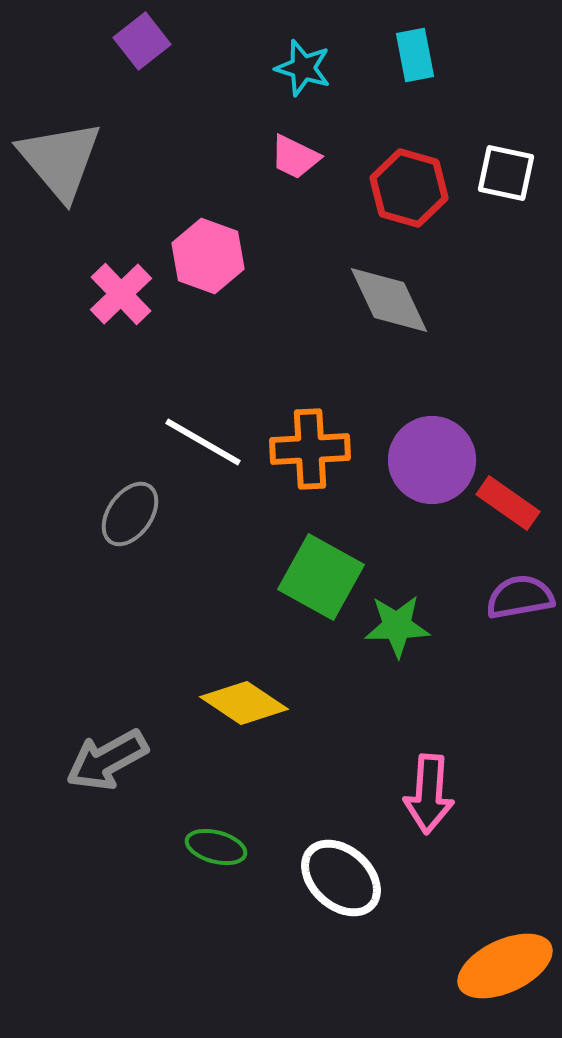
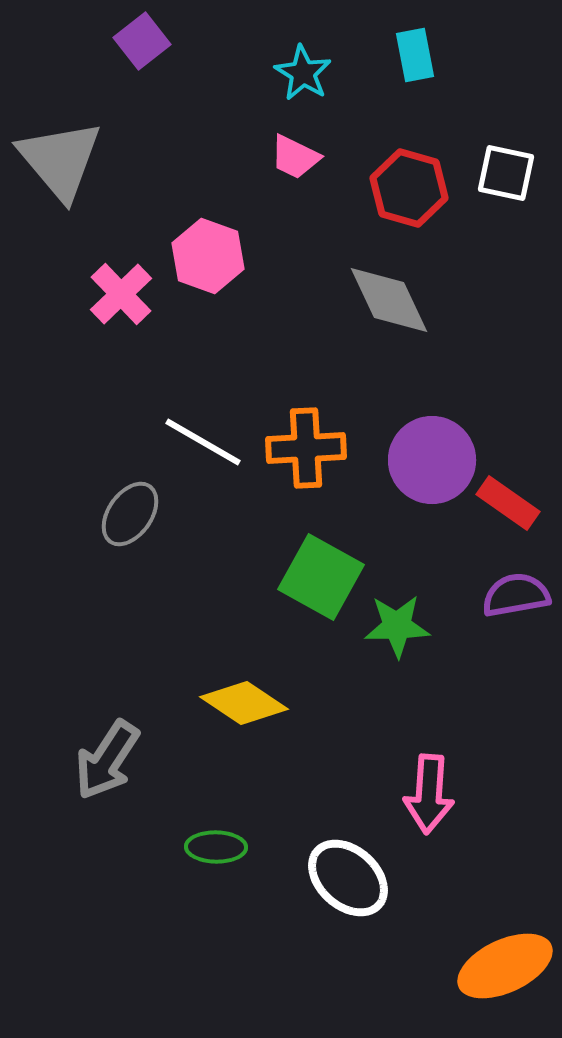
cyan star: moved 5 px down; rotated 14 degrees clockwise
orange cross: moved 4 px left, 1 px up
purple semicircle: moved 4 px left, 2 px up
gray arrow: rotated 28 degrees counterclockwise
green ellipse: rotated 14 degrees counterclockwise
white ellipse: moved 7 px right
